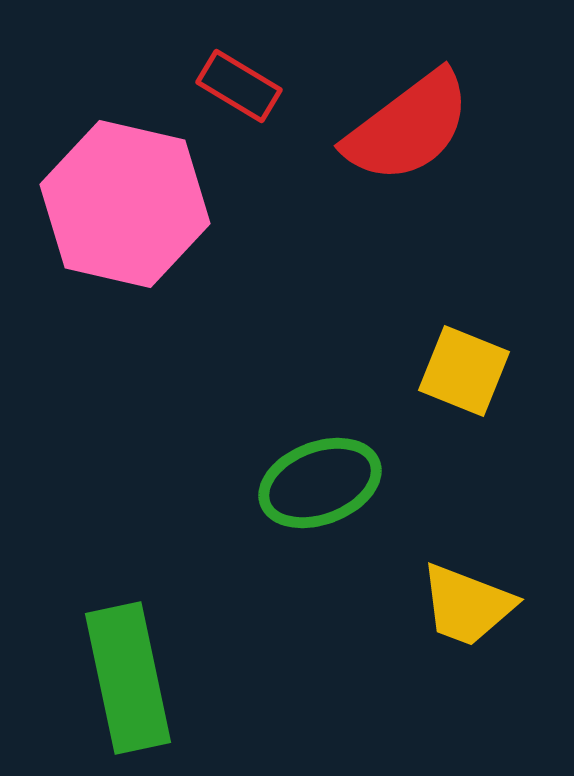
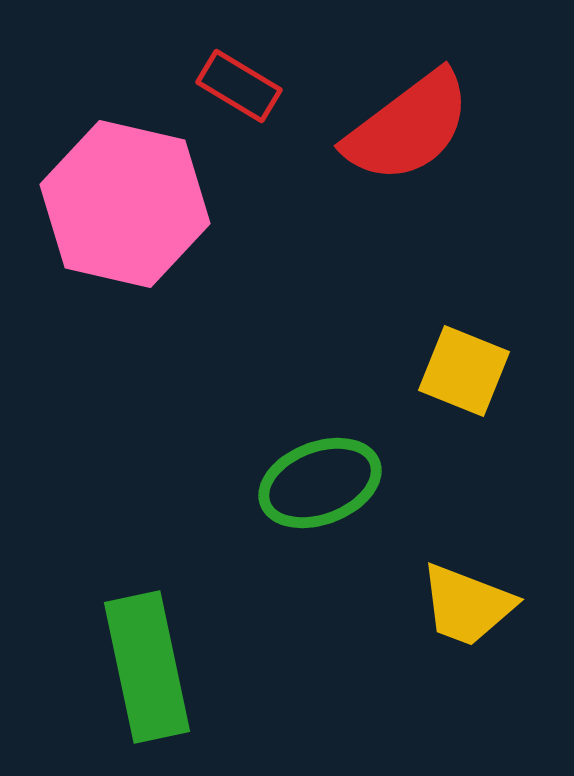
green rectangle: moved 19 px right, 11 px up
